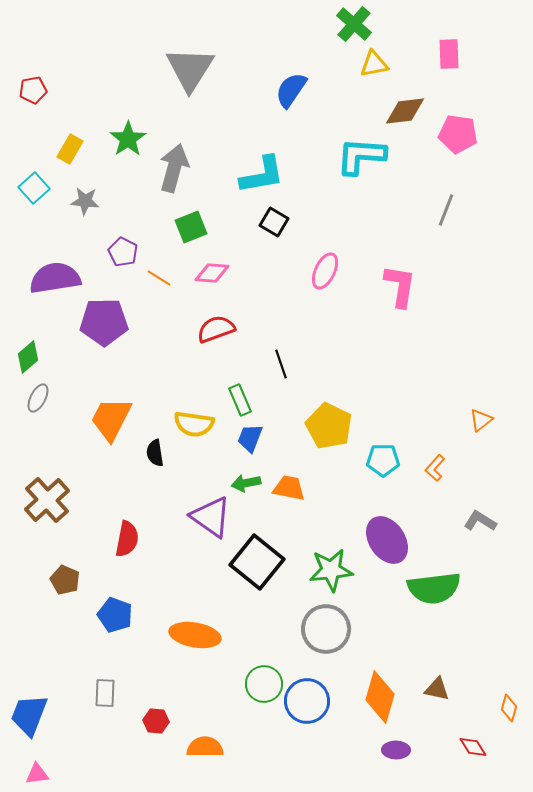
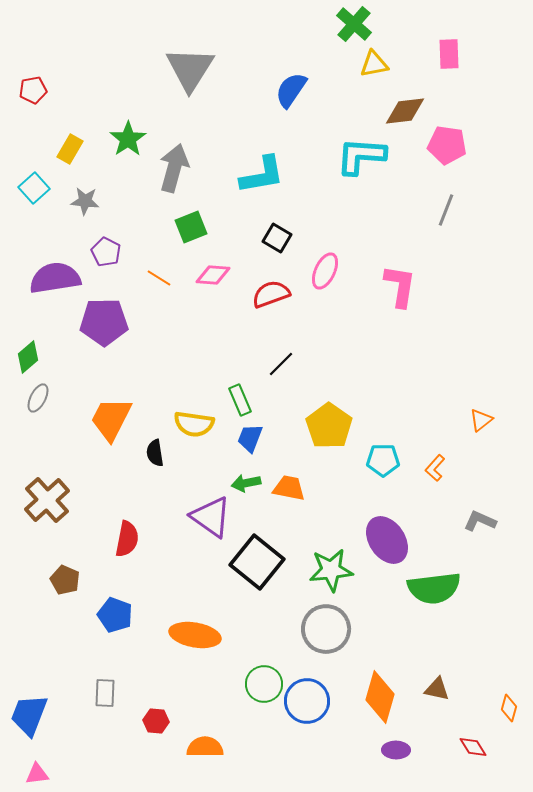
pink pentagon at (458, 134): moved 11 px left, 11 px down
black square at (274, 222): moved 3 px right, 16 px down
purple pentagon at (123, 252): moved 17 px left
pink diamond at (212, 273): moved 1 px right, 2 px down
red semicircle at (216, 329): moved 55 px right, 35 px up
black line at (281, 364): rotated 64 degrees clockwise
yellow pentagon at (329, 426): rotated 9 degrees clockwise
gray L-shape at (480, 521): rotated 8 degrees counterclockwise
